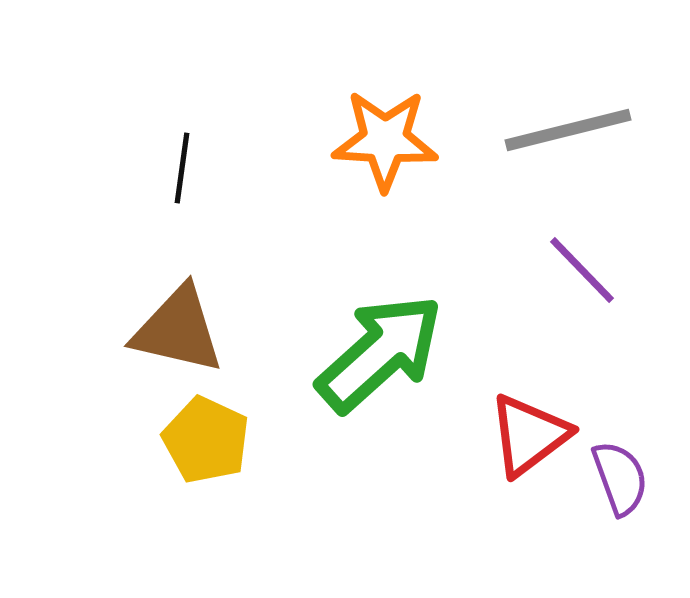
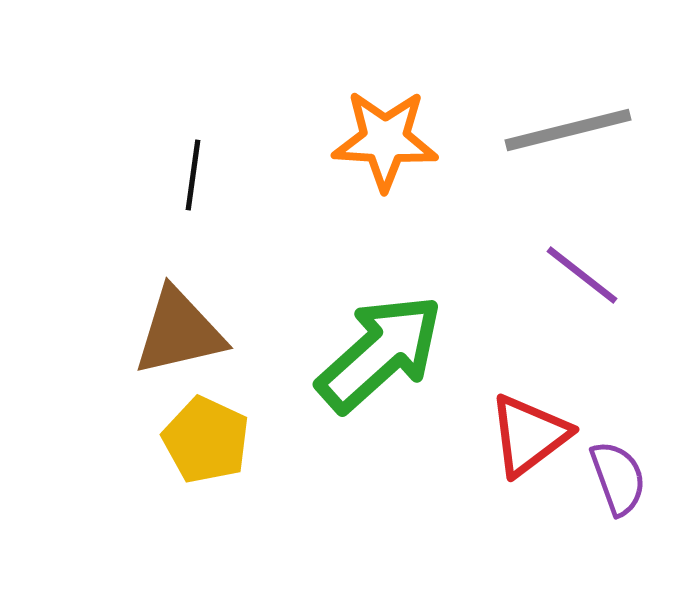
black line: moved 11 px right, 7 px down
purple line: moved 5 px down; rotated 8 degrees counterclockwise
brown triangle: moved 1 px right, 2 px down; rotated 26 degrees counterclockwise
purple semicircle: moved 2 px left
